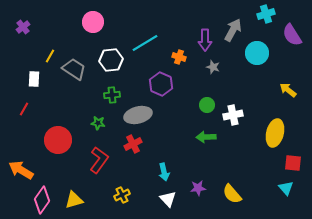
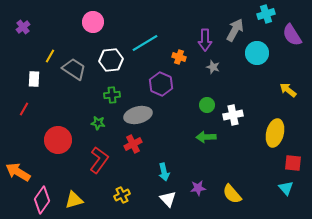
gray arrow: moved 2 px right
orange arrow: moved 3 px left, 2 px down
